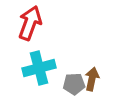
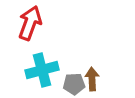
cyan cross: moved 3 px right, 2 px down
brown arrow: rotated 15 degrees counterclockwise
